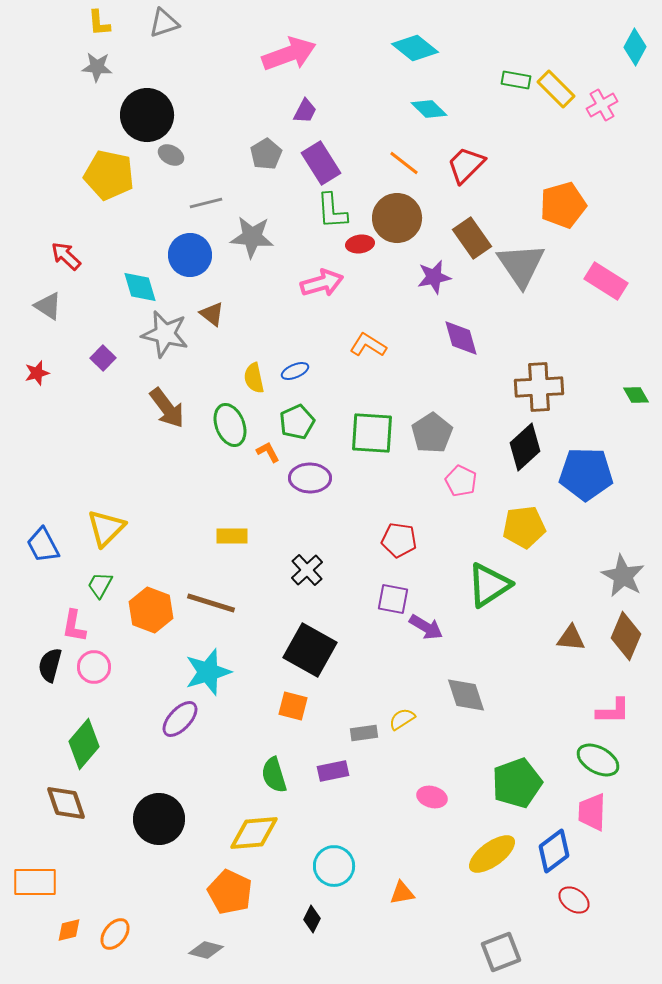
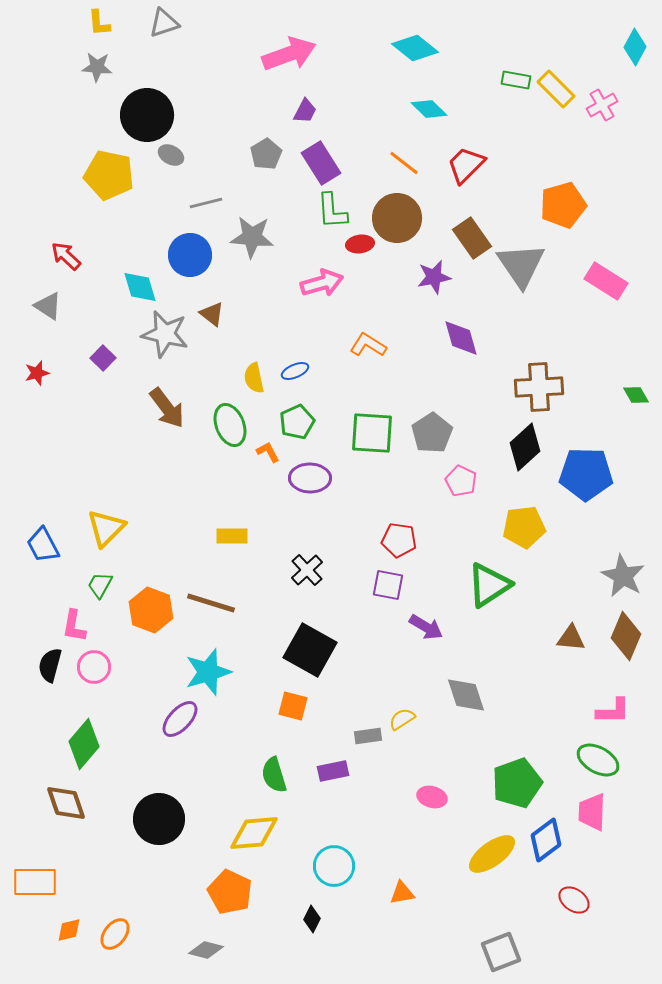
purple square at (393, 599): moved 5 px left, 14 px up
gray rectangle at (364, 733): moved 4 px right, 3 px down
blue diamond at (554, 851): moved 8 px left, 11 px up
